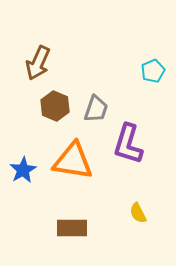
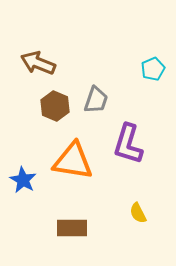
brown arrow: rotated 88 degrees clockwise
cyan pentagon: moved 2 px up
gray trapezoid: moved 9 px up
blue star: moved 10 px down; rotated 12 degrees counterclockwise
